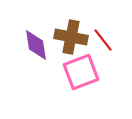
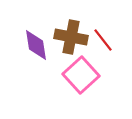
pink square: moved 3 px down; rotated 21 degrees counterclockwise
